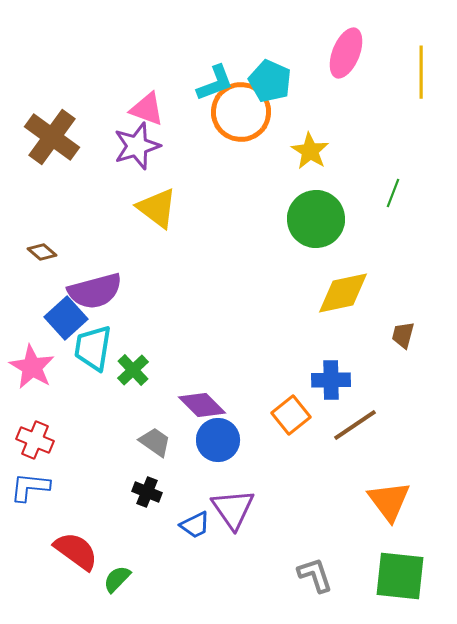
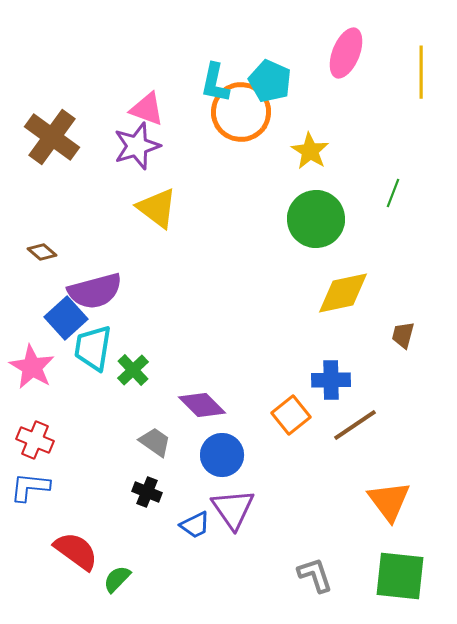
cyan L-shape: rotated 123 degrees clockwise
blue circle: moved 4 px right, 15 px down
